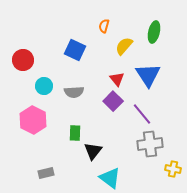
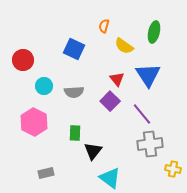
yellow semicircle: rotated 96 degrees counterclockwise
blue square: moved 1 px left, 1 px up
purple square: moved 3 px left
pink hexagon: moved 1 px right, 2 px down
